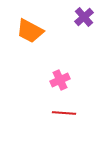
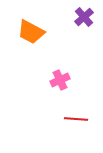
orange trapezoid: moved 1 px right, 1 px down
red line: moved 12 px right, 6 px down
